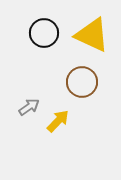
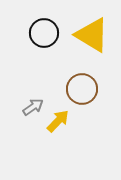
yellow triangle: rotated 6 degrees clockwise
brown circle: moved 7 px down
gray arrow: moved 4 px right
